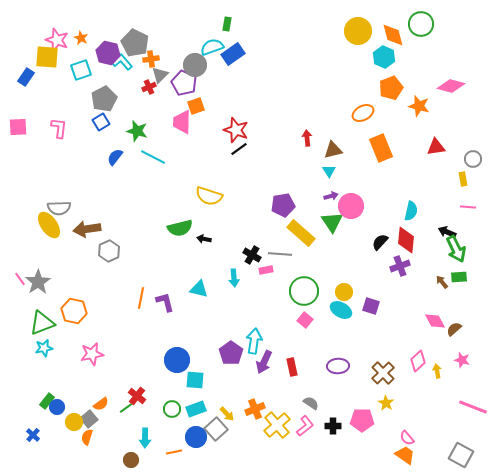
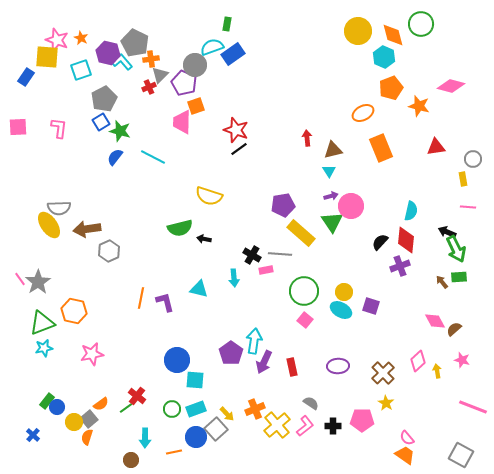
green star at (137, 131): moved 17 px left
